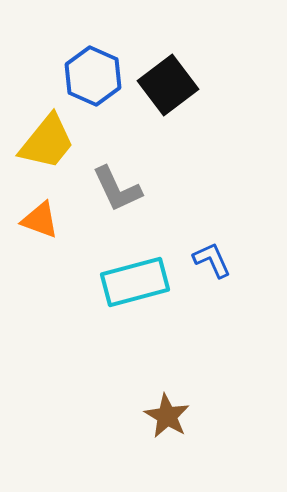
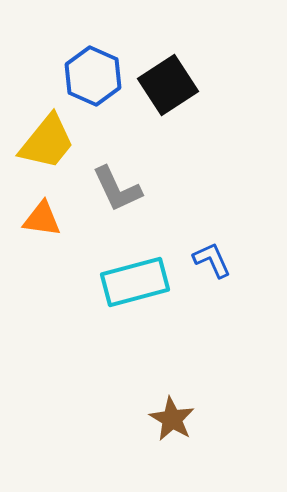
black square: rotated 4 degrees clockwise
orange triangle: moved 2 px right, 1 px up; rotated 12 degrees counterclockwise
brown star: moved 5 px right, 3 px down
